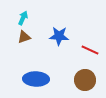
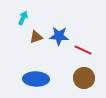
brown triangle: moved 12 px right
red line: moved 7 px left
brown circle: moved 1 px left, 2 px up
